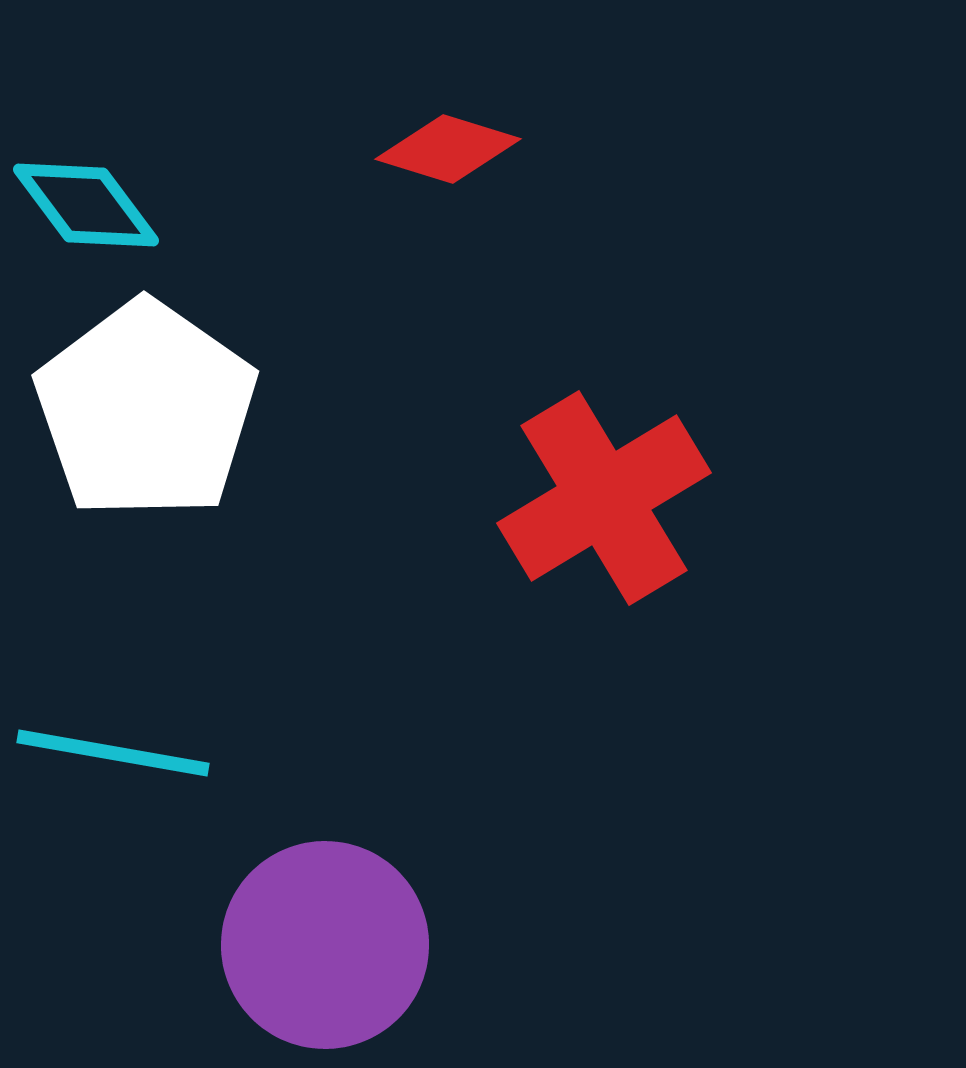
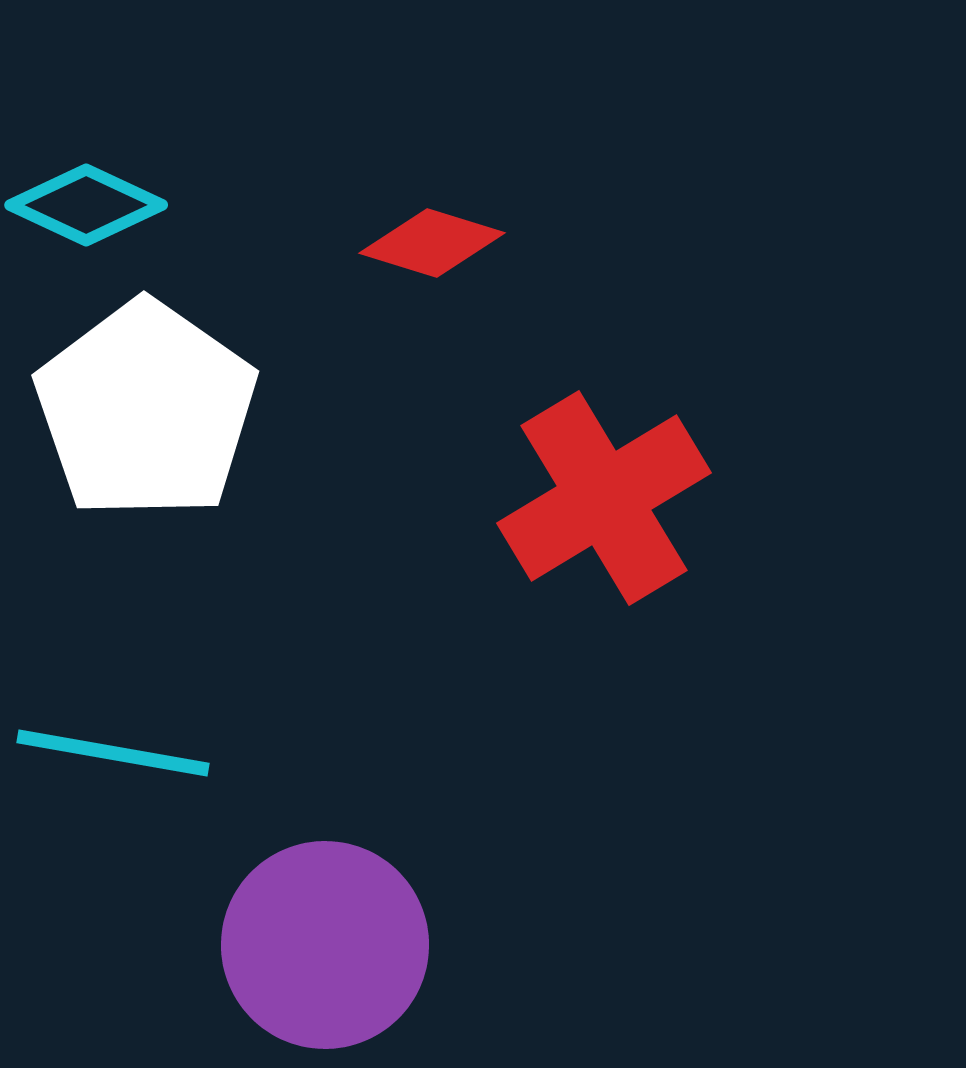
red diamond: moved 16 px left, 94 px down
cyan diamond: rotated 28 degrees counterclockwise
